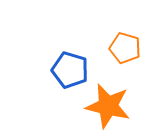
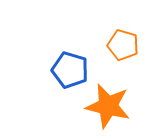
orange pentagon: moved 2 px left, 3 px up
